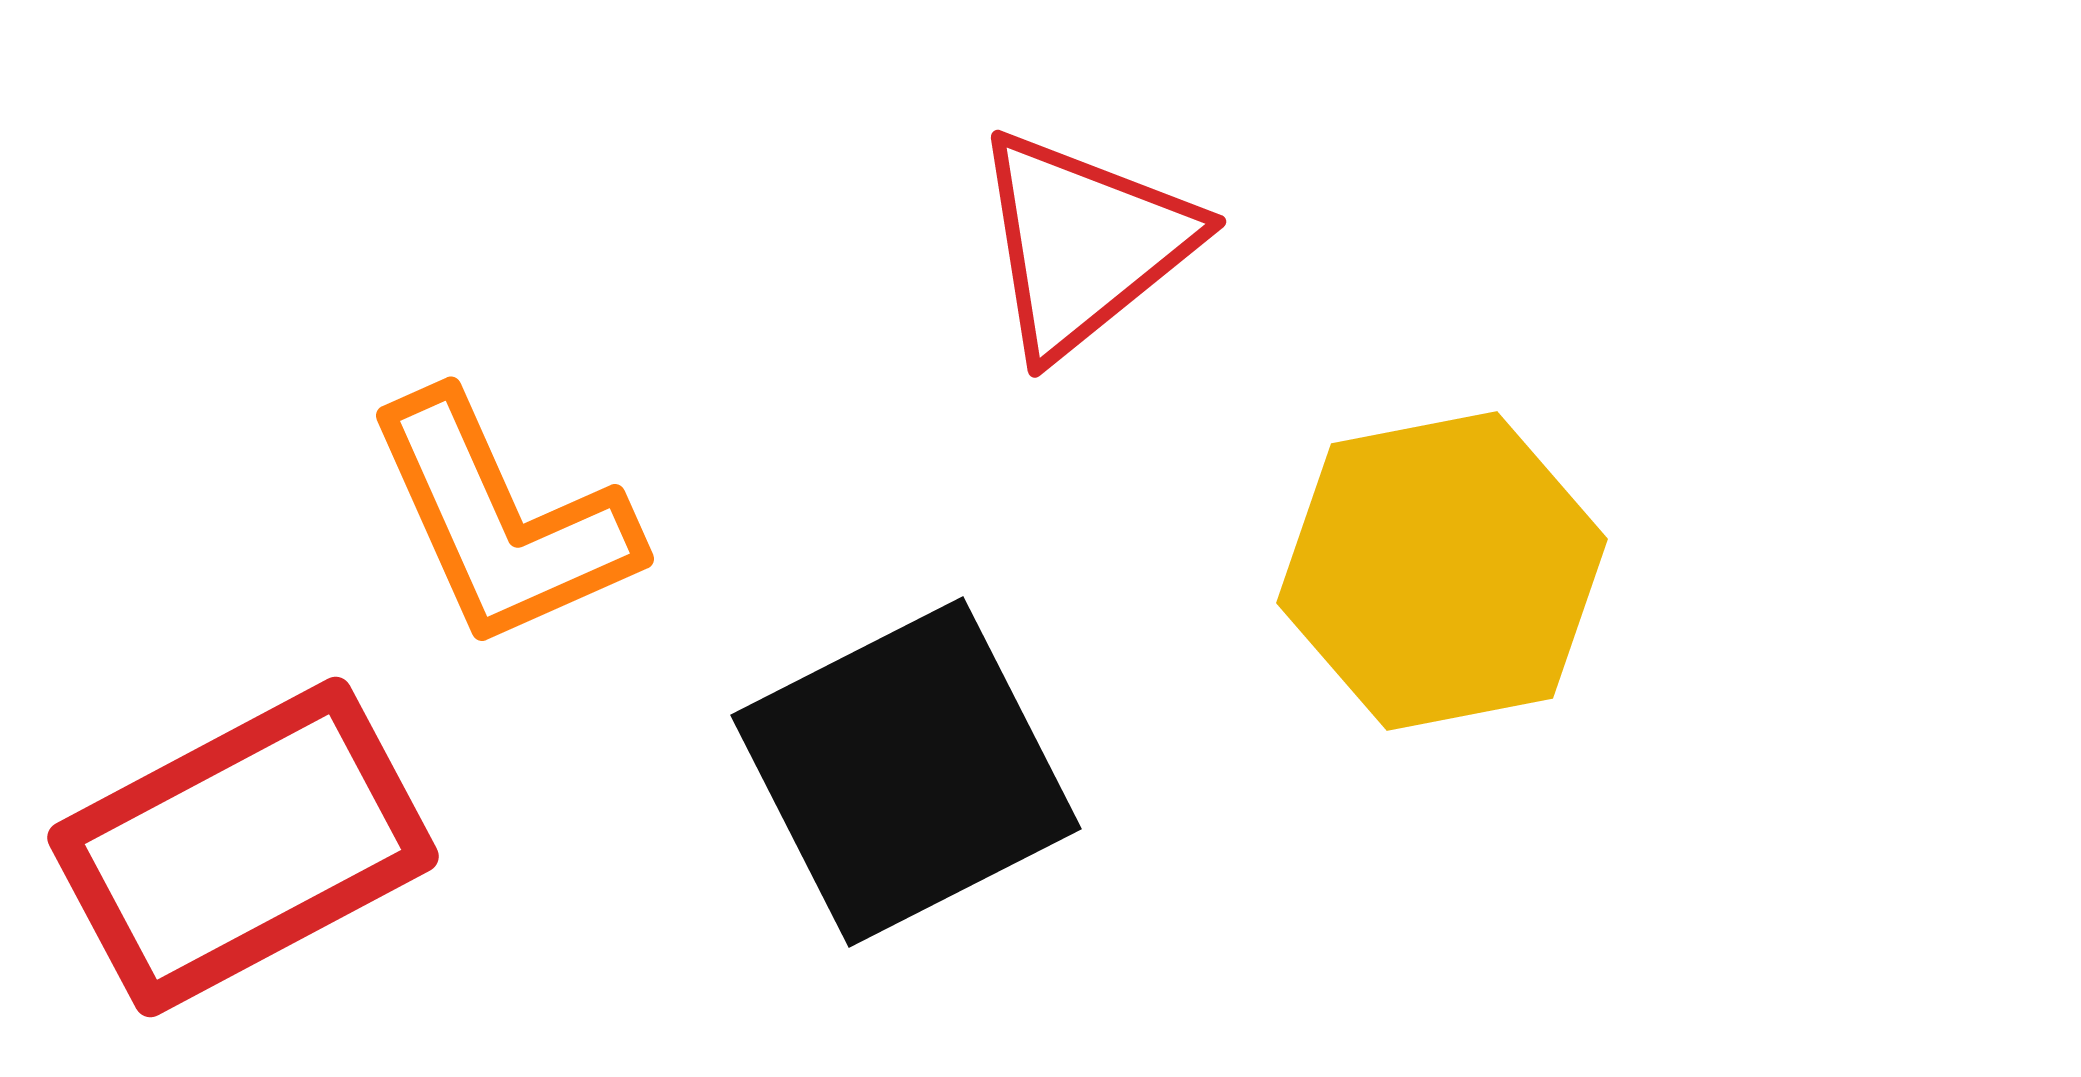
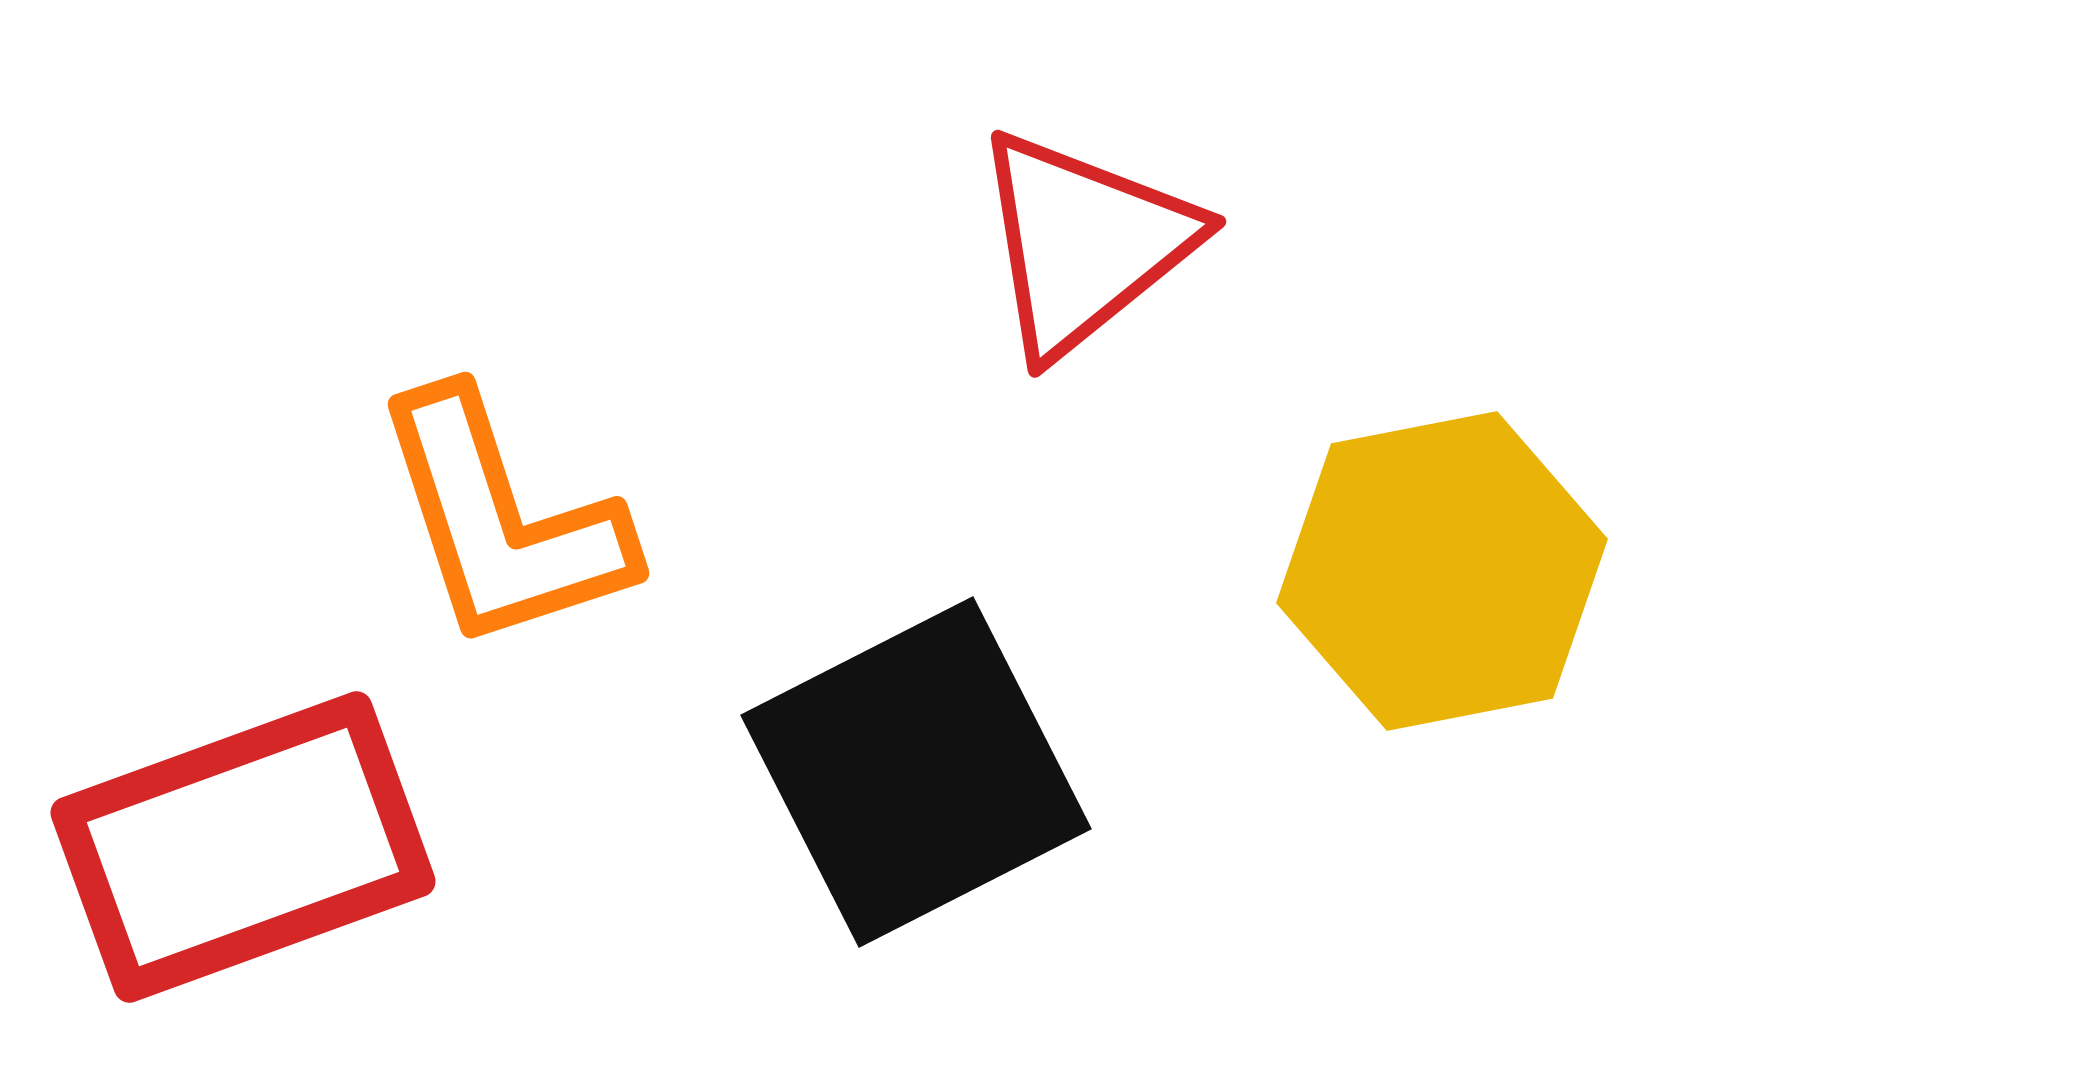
orange L-shape: rotated 6 degrees clockwise
black square: moved 10 px right
red rectangle: rotated 8 degrees clockwise
